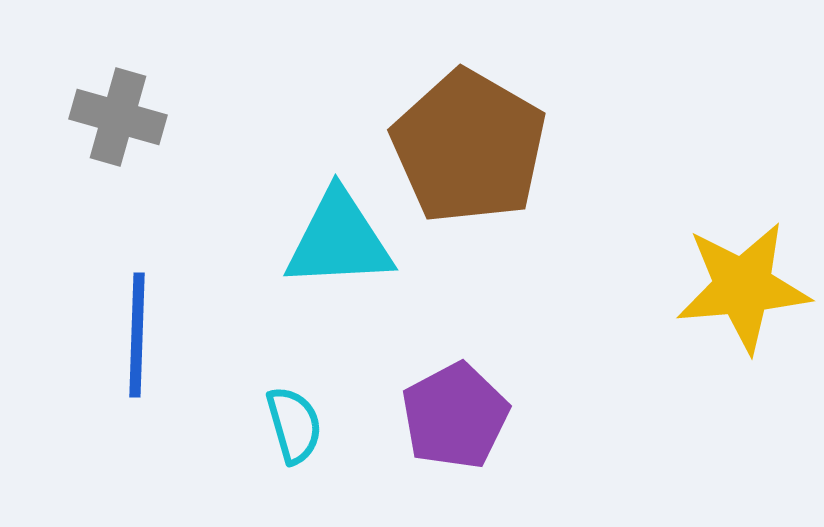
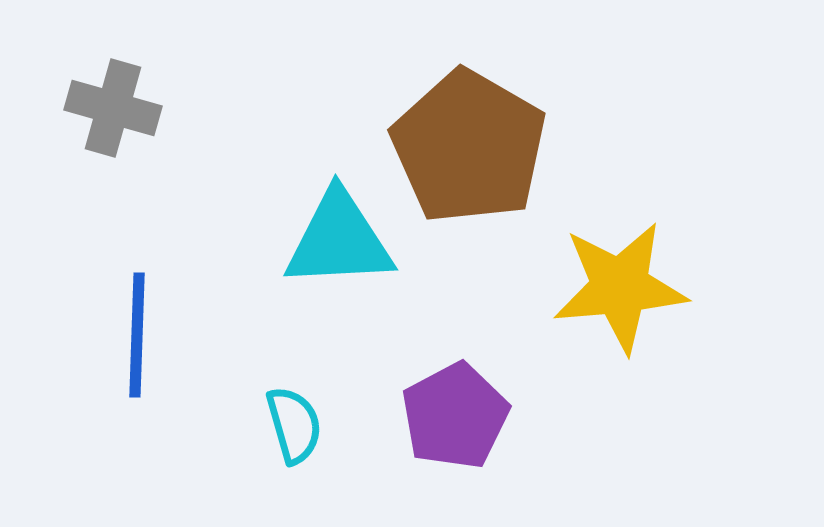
gray cross: moved 5 px left, 9 px up
yellow star: moved 123 px left
